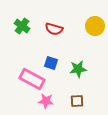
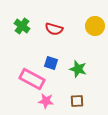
green star: rotated 24 degrees clockwise
